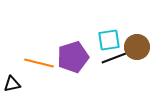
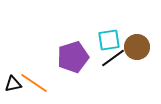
black line: moved 1 px left; rotated 15 degrees counterclockwise
orange line: moved 5 px left, 20 px down; rotated 20 degrees clockwise
black triangle: moved 1 px right
